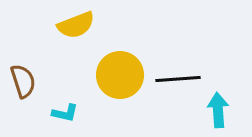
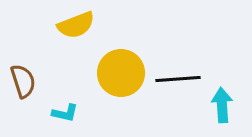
yellow circle: moved 1 px right, 2 px up
cyan arrow: moved 4 px right, 5 px up
